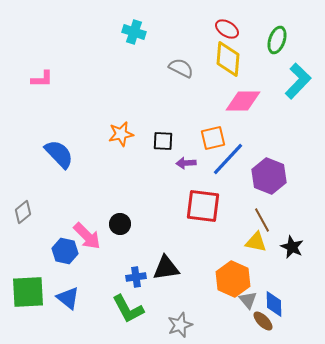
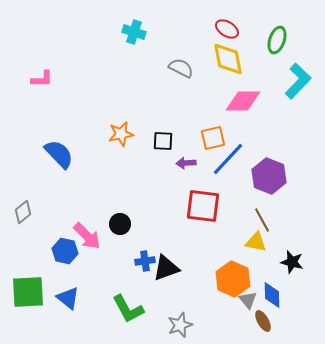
yellow diamond: rotated 15 degrees counterclockwise
black star: moved 15 px down; rotated 10 degrees counterclockwise
black triangle: rotated 12 degrees counterclockwise
blue cross: moved 9 px right, 16 px up
blue diamond: moved 2 px left, 9 px up
brown ellipse: rotated 15 degrees clockwise
